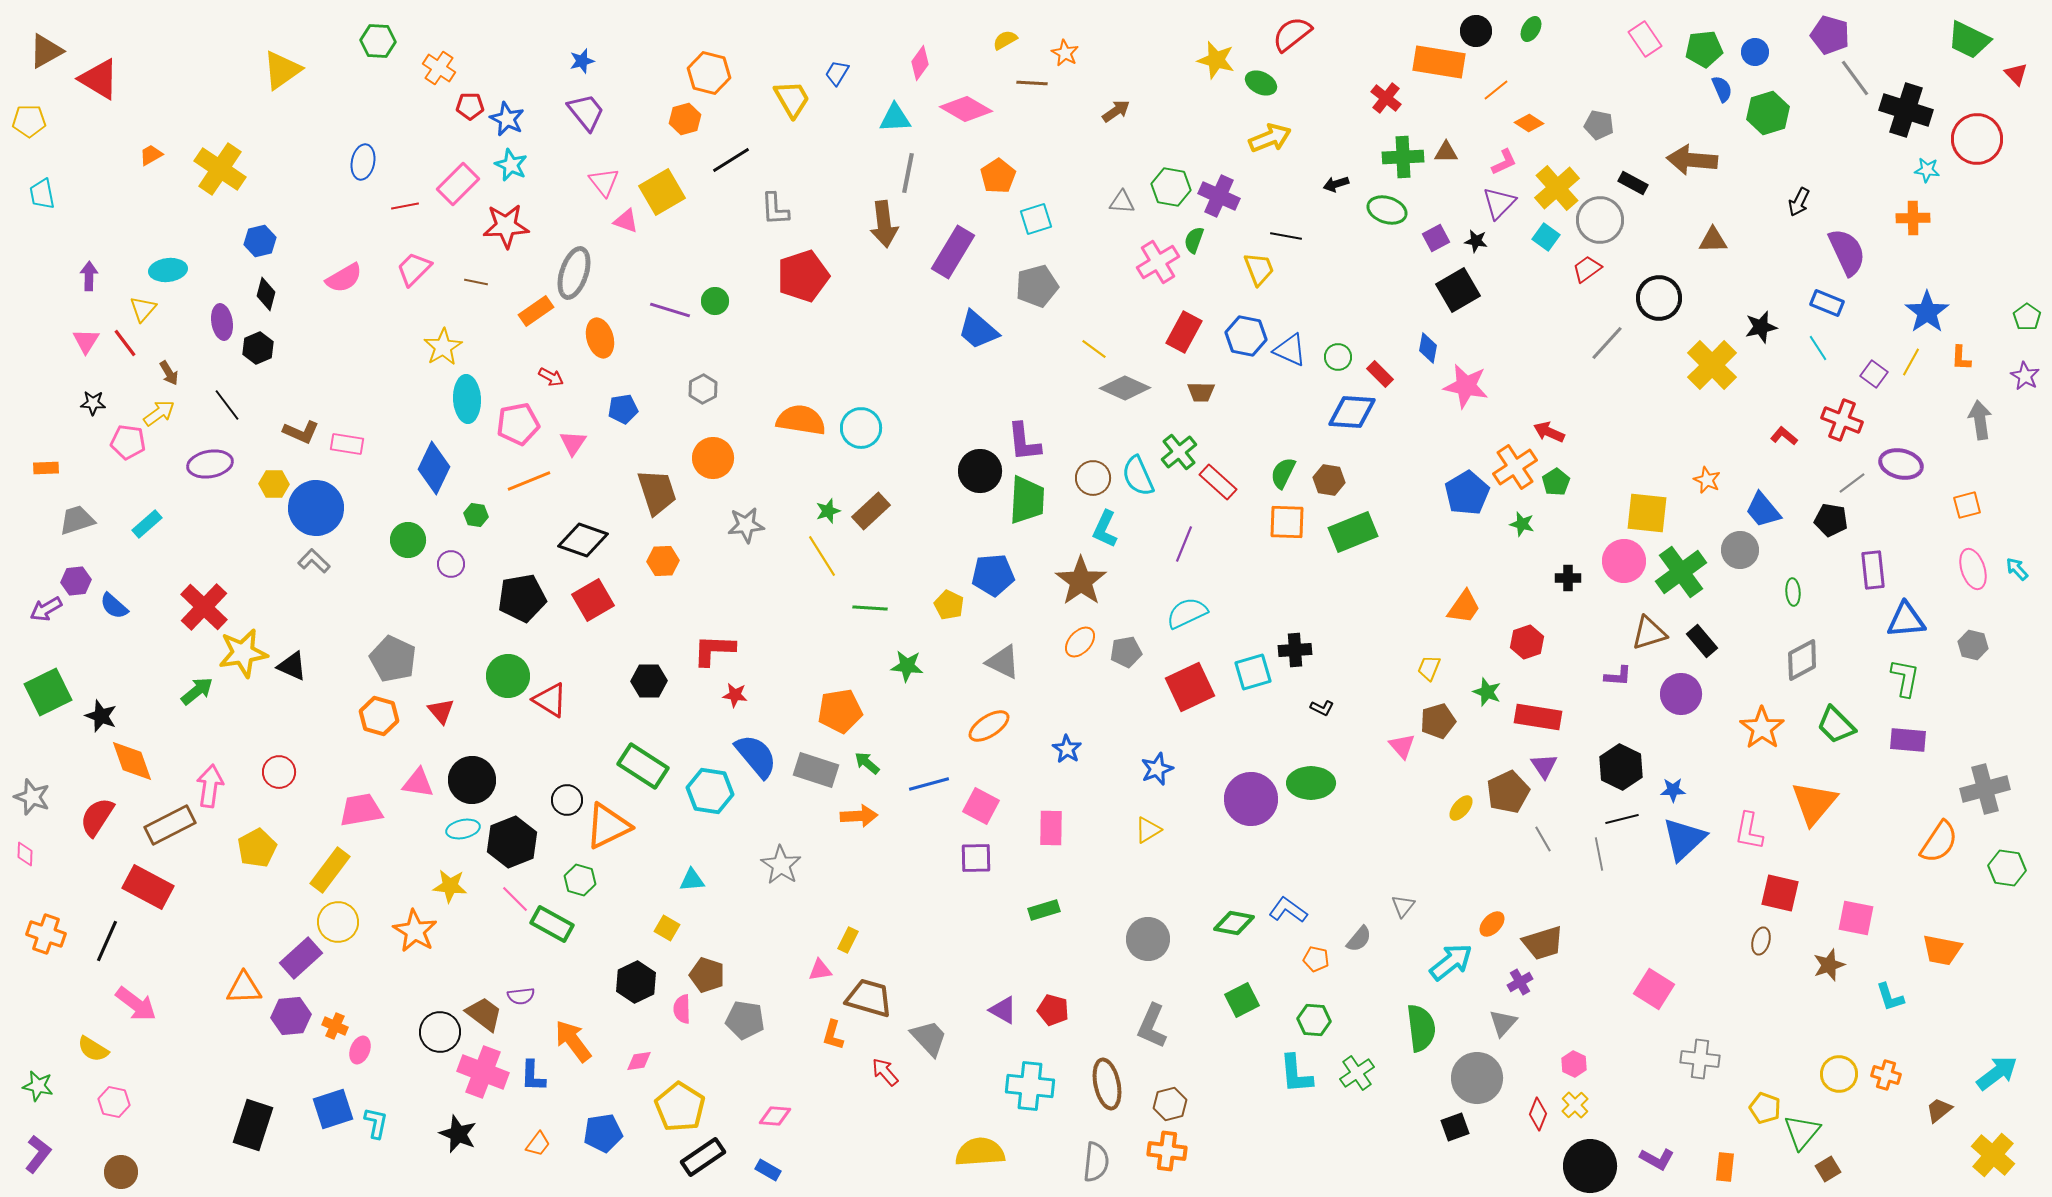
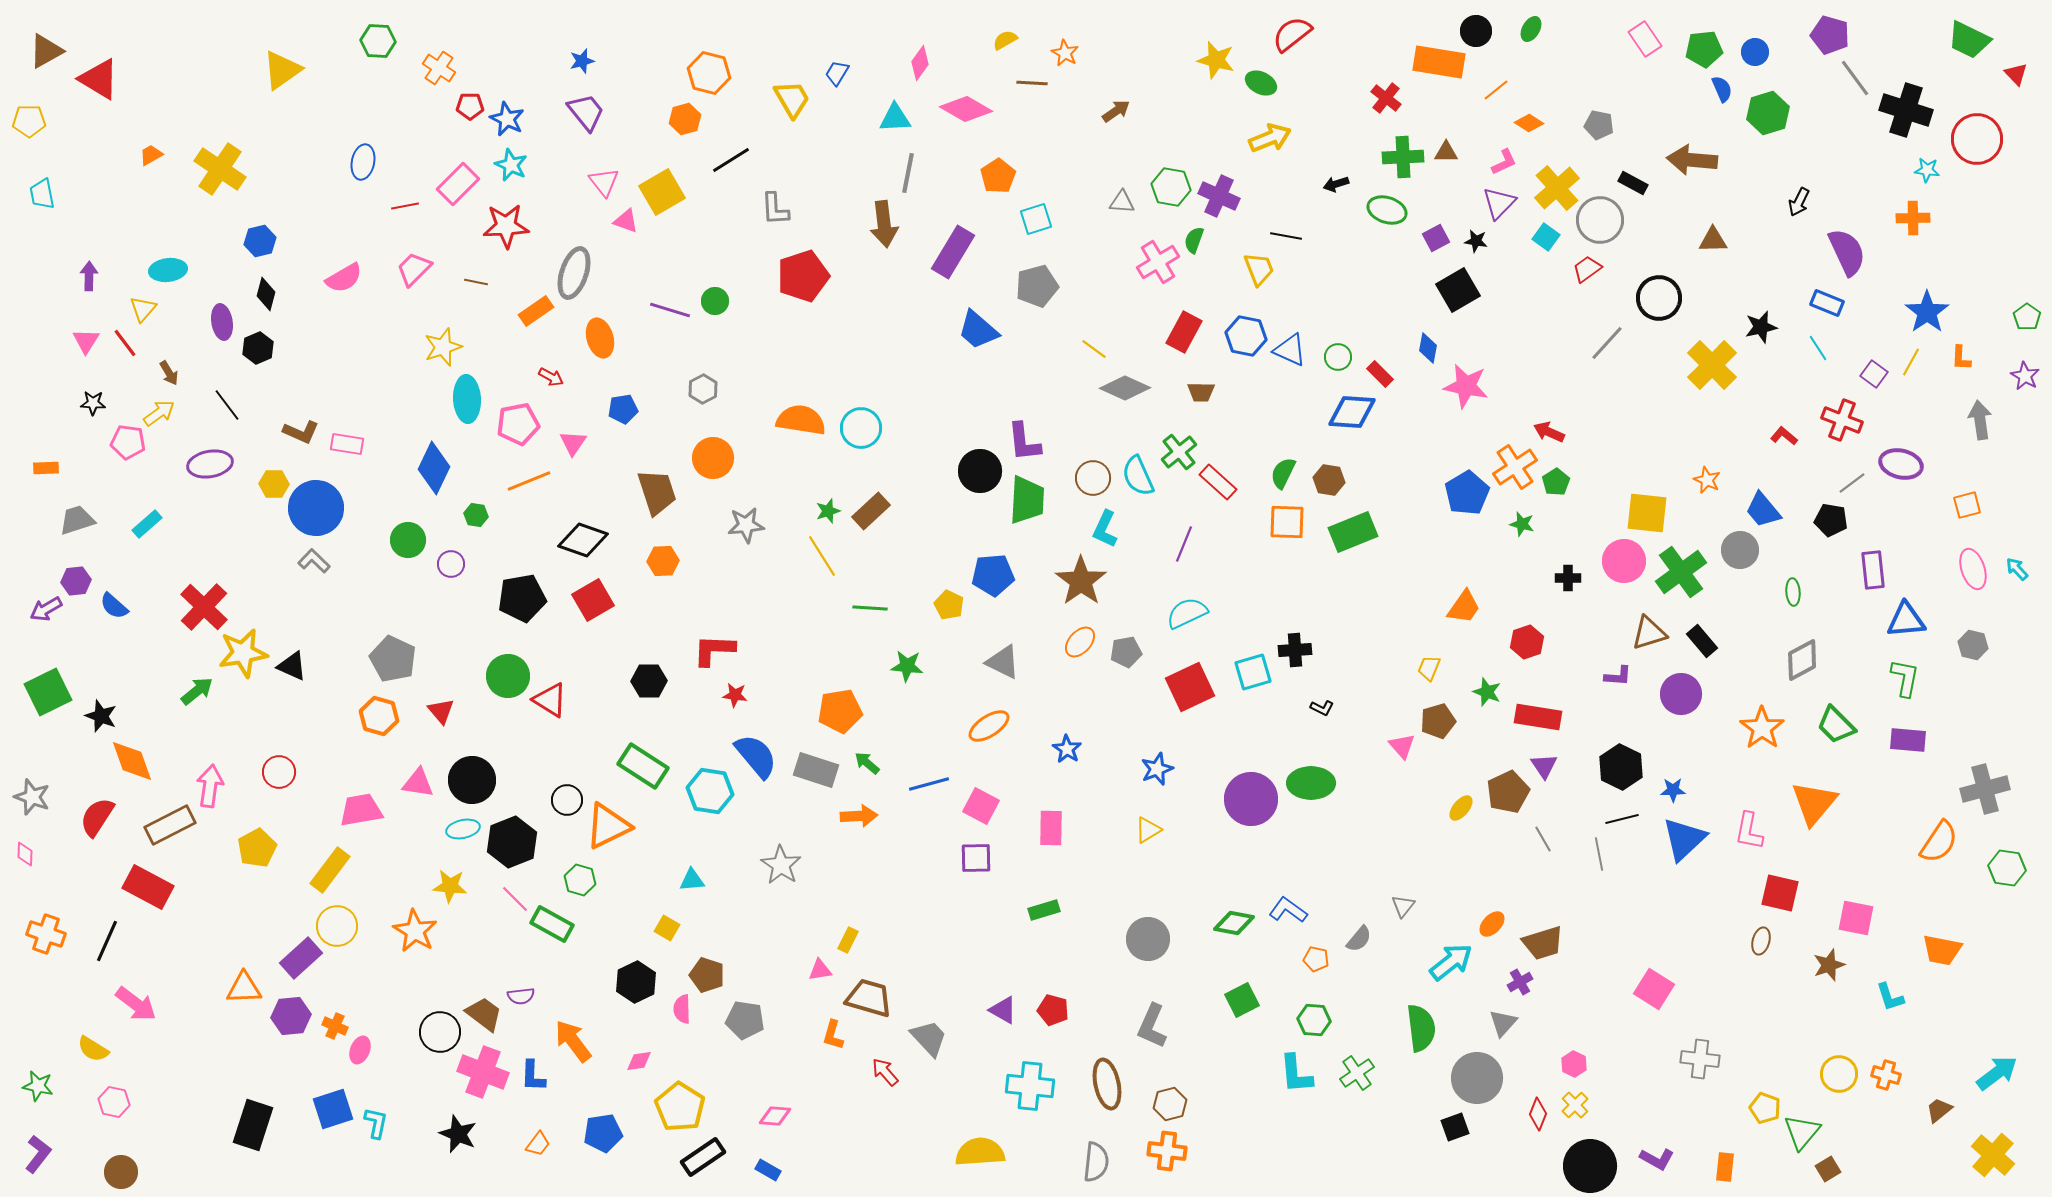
yellow star at (443, 347): rotated 12 degrees clockwise
yellow circle at (338, 922): moved 1 px left, 4 px down
